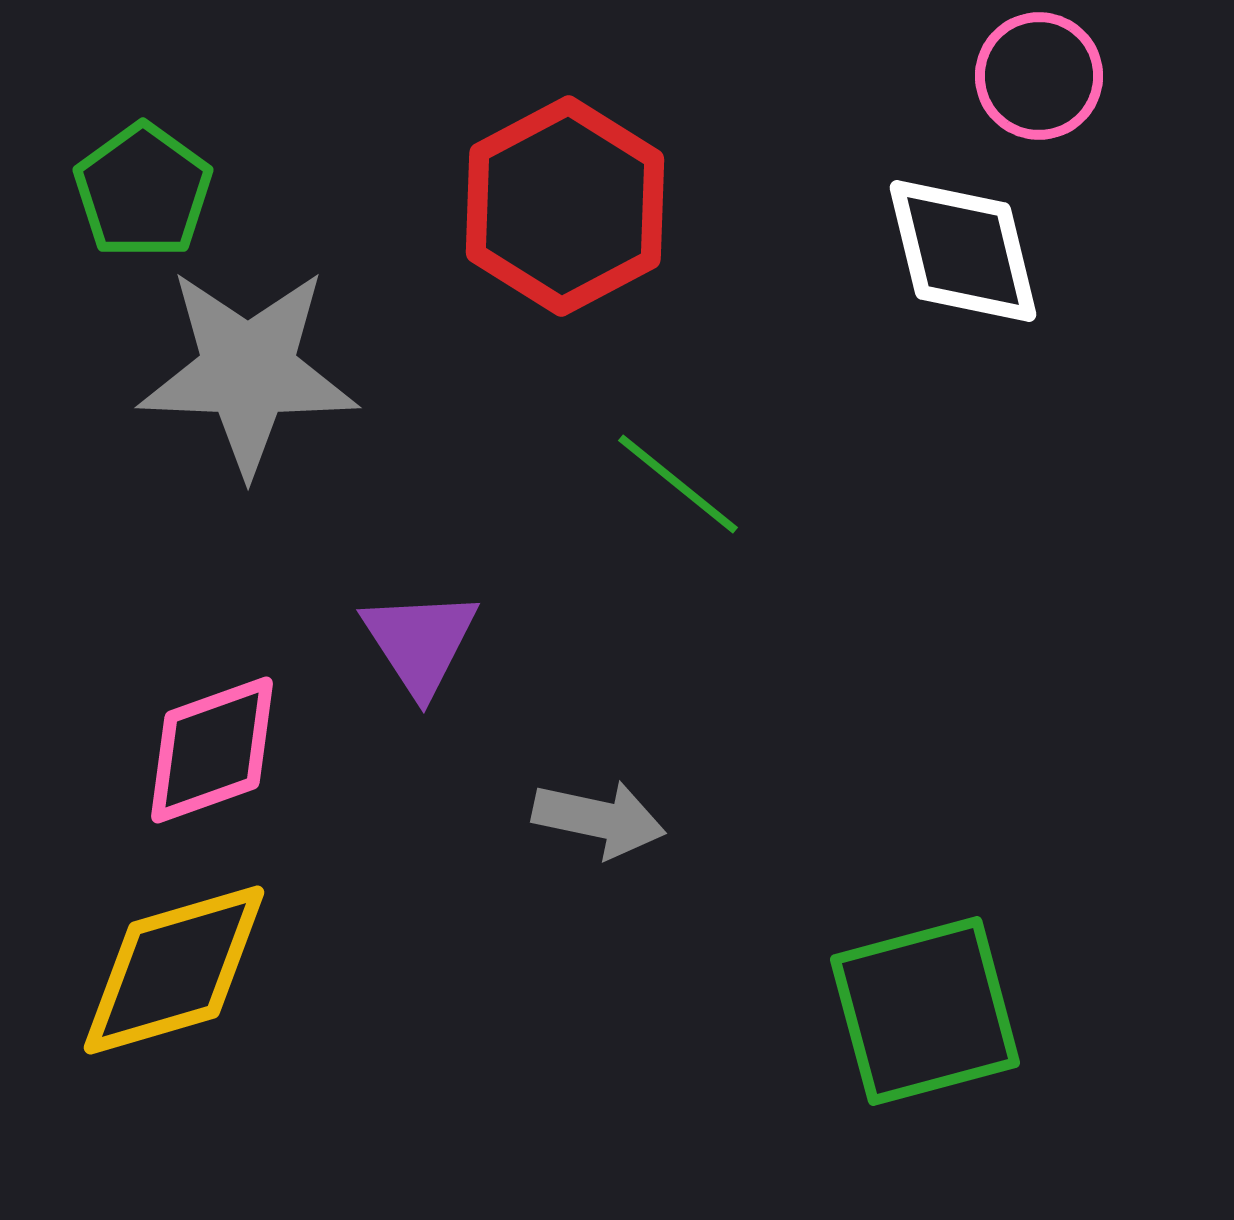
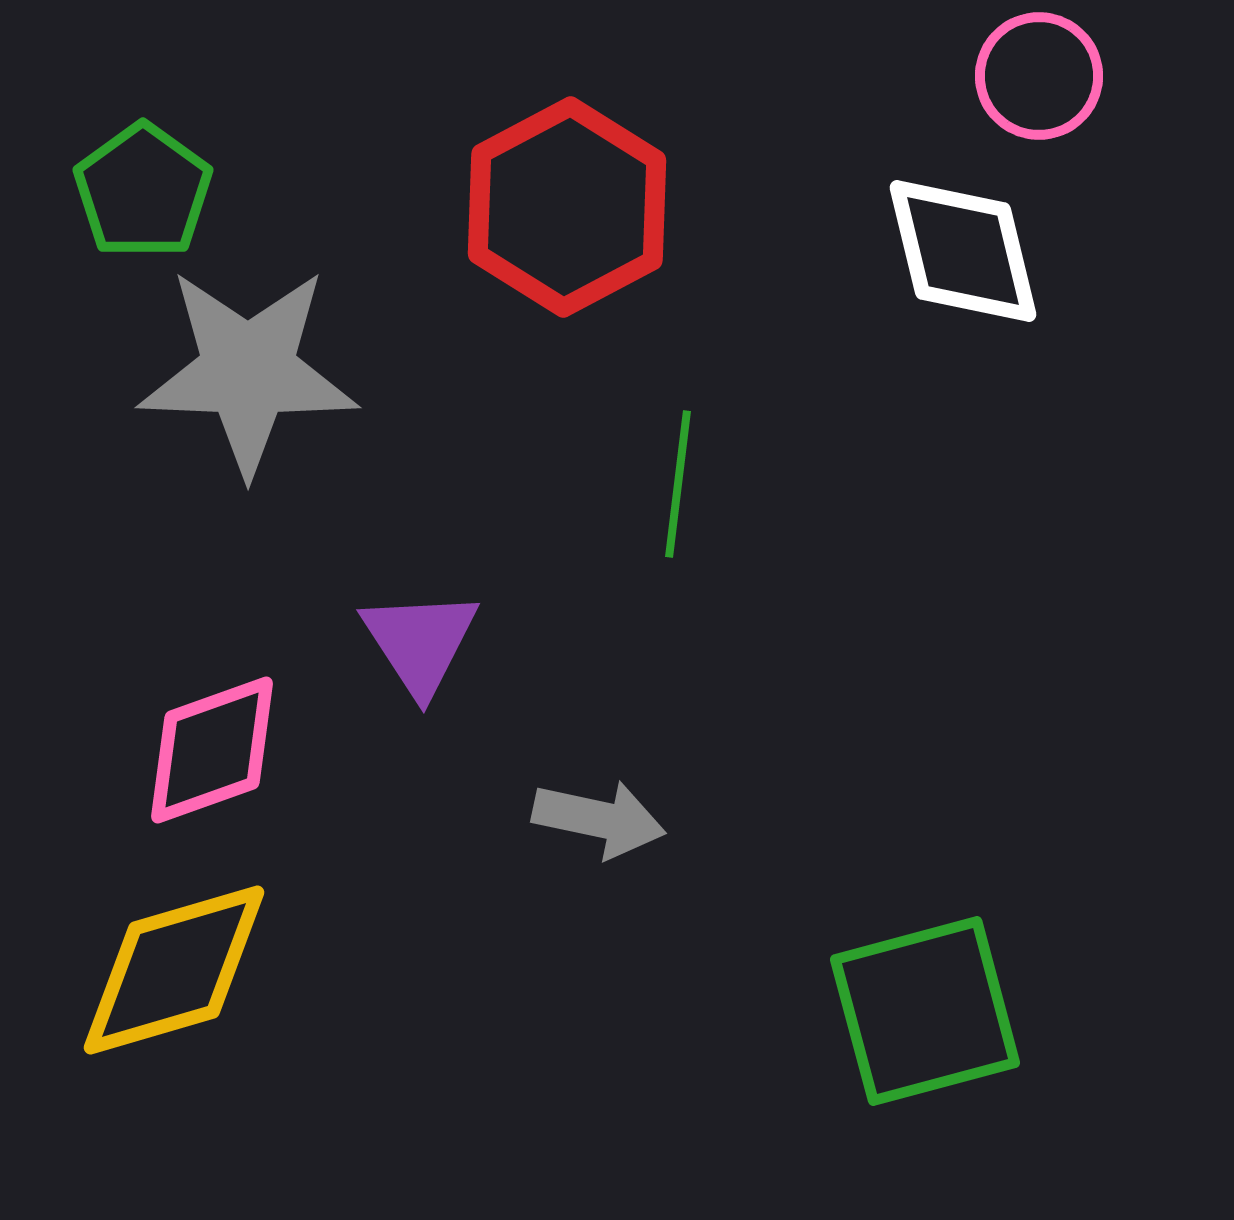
red hexagon: moved 2 px right, 1 px down
green line: rotated 58 degrees clockwise
